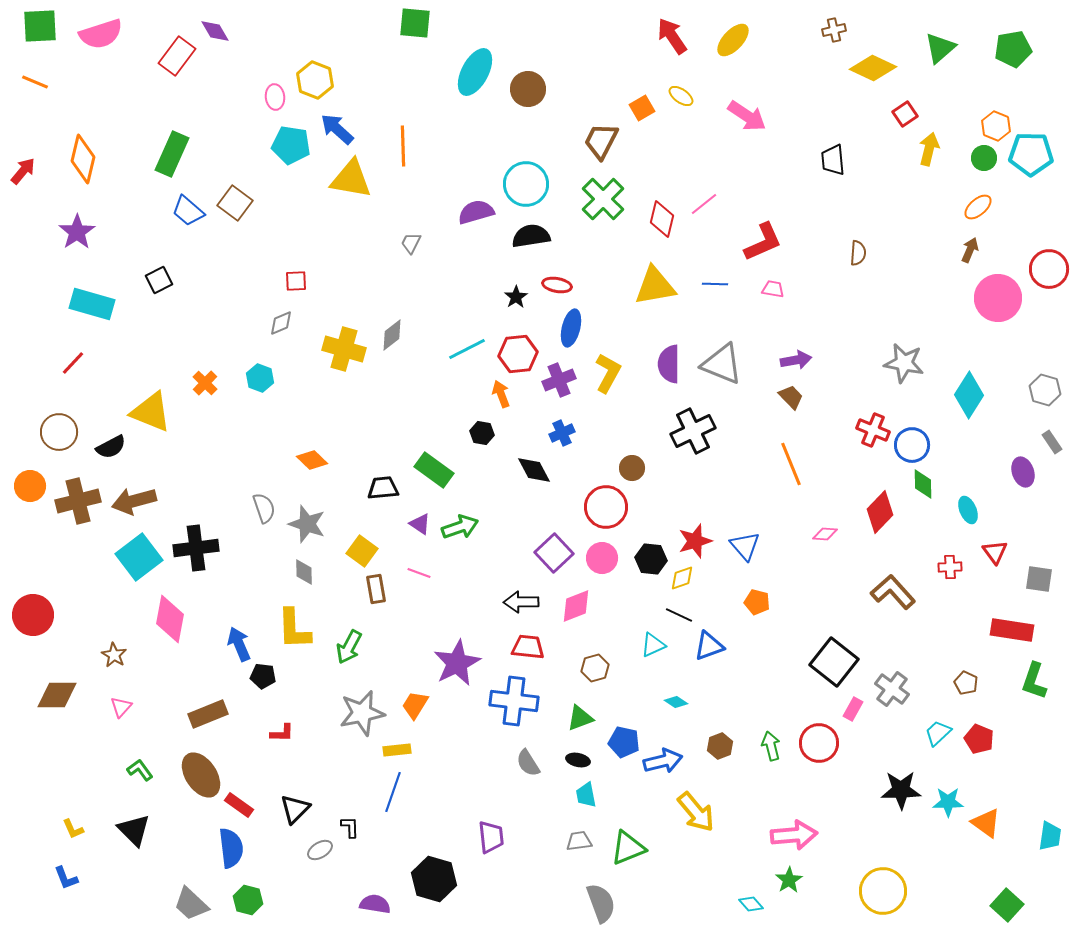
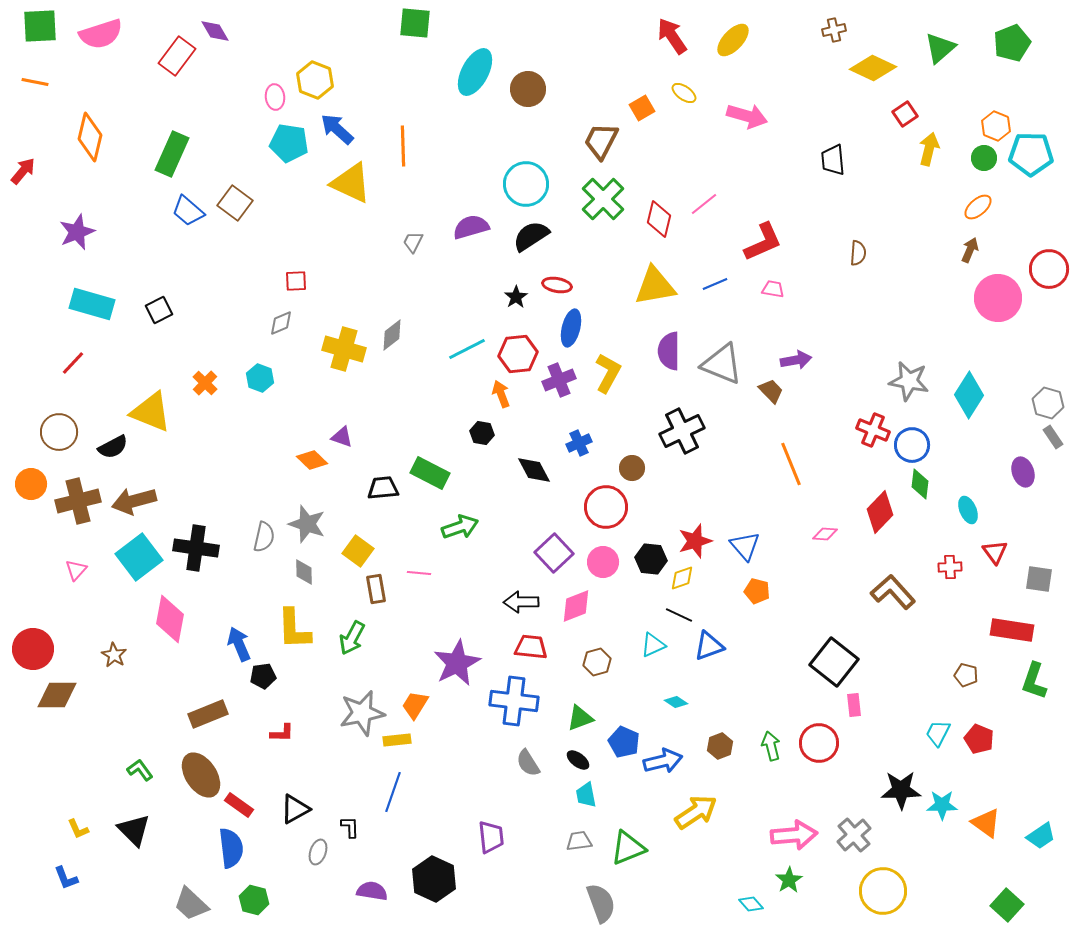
green pentagon at (1013, 49): moved 1 px left, 6 px up; rotated 12 degrees counterclockwise
orange line at (35, 82): rotated 12 degrees counterclockwise
yellow ellipse at (681, 96): moved 3 px right, 3 px up
pink arrow at (747, 116): rotated 18 degrees counterclockwise
cyan pentagon at (291, 145): moved 2 px left, 2 px up
orange diamond at (83, 159): moved 7 px right, 22 px up
yellow triangle at (351, 179): moved 4 px down; rotated 15 degrees clockwise
purple semicircle at (476, 212): moved 5 px left, 15 px down
red diamond at (662, 219): moved 3 px left
purple star at (77, 232): rotated 12 degrees clockwise
black semicircle at (531, 236): rotated 24 degrees counterclockwise
gray trapezoid at (411, 243): moved 2 px right, 1 px up
black square at (159, 280): moved 30 px down
blue line at (715, 284): rotated 25 degrees counterclockwise
gray star at (904, 363): moved 5 px right, 18 px down
purple semicircle at (669, 364): moved 13 px up
gray hexagon at (1045, 390): moved 3 px right, 13 px down
brown trapezoid at (791, 397): moved 20 px left, 6 px up
black cross at (693, 431): moved 11 px left
blue cross at (562, 433): moved 17 px right, 10 px down
gray rectangle at (1052, 442): moved 1 px right, 5 px up
black semicircle at (111, 447): moved 2 px right
green rectangle at (434, 470): moved 4 px left, 3 px down; rotated 9 degrees counterclockwise
green diamond at (923, 484): moved 3 px left; rotated 8 degrees clockwise
orange circle at (30, 486): moved 1 px right, 2 px up
gray semicircle at (264, 508): moved 29 px down; rotated 32 degrees clockwise
purple triangle at (420, 524): moved 78 px left, 87 px up; rotated 15 degrees counterclockwise
black cross at (196, 548): rotated 15 degrees clockwise
yellow square at (362, 551): moved 4 px left
pink circle at (602, 558): moved 1 px right, 4 px down
pink line at (419, 573): rotated 15 degrees counterclockwise
orange pentagon at (757, 602): moved 11 px up
red circle at (33, 615): moved 34 px down
green arrow at (349, 647): moved 3 px right, 9 px up
red trapezoid at (528, 647): moved 3 px right
brown hexagon at (595, 668): moved 2 px right, 6 px up
black pentagon at (263, 676): rotated 15 degrees counterclockwise
brown pentagon at (966, 683): moved 8 px up; rotated 10 degrees counterclockwise
gray cross at (892, 689): moved 38 px left, 146 px down; rotated 12 degrees clockwise
pink triangle at (121, 707): moved 45 px left, 137 px up
pink rectangle at (853, 709): moved 1 px right, 4 px up; rotated 35 degrees counterclockwise
cyan trapezoid at (938, 733): rotated 20 degrees counterclockwise
blue pentagon at (624, 742): rotated 12 degrees clockwise
yellow rectangle at (397, 750): moved 10 px up
black ellipse at (578, 760): rotated 25 degrees clockwise
cyan star at (948, 802): moved 6 px left, 3 px down
black triangle at (295, 809): rotated 16 degrees clockwise
yellow arrow at (696, 812): rotated 84 degrees counterclockwise
yellow L-shape at (73, 829): moved 5 px right
cyan trapezoid at (1050, 836): moved 9 px left; rotated 48 degrees clockwise
gray ellipse at (320, 850): moved 2 px left, 2 px down; rotated 40 degrees counterclockwise
black hexagon at (434, 879): rotated 9 degrees clockwise
green hexagon at (248, 900): moved 6 px right
purple semicircle at (375, 904): moved 3 px left, 13 px up
